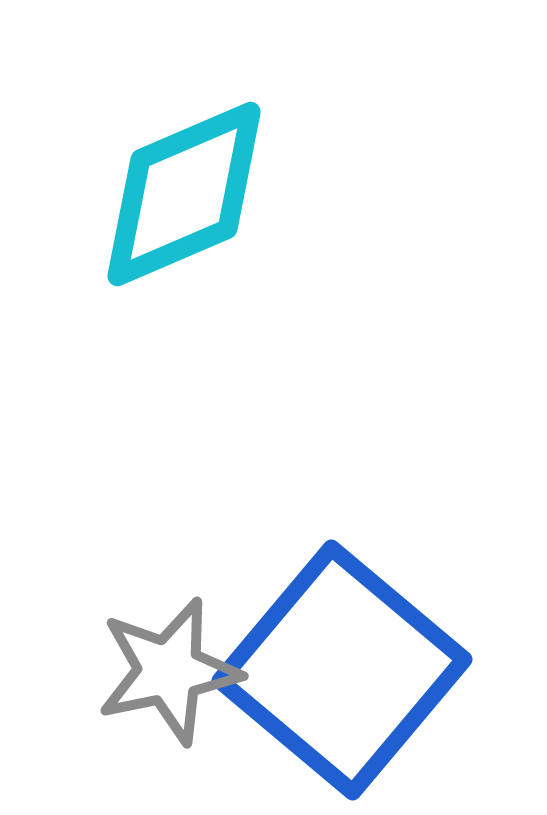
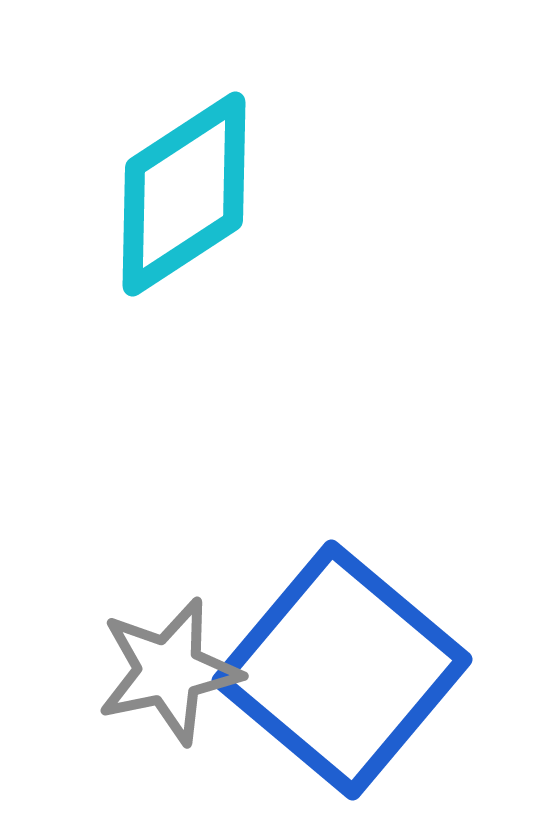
cyan diamond: rotated 10 degrees counterclockwise
